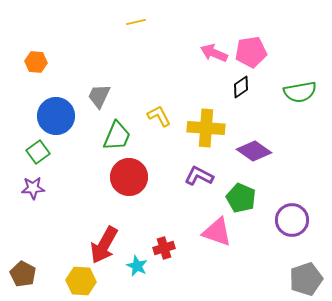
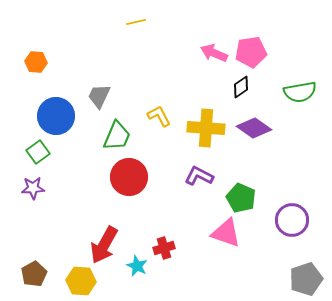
purple diamond: moved 23 px up
pink triangle: moved 9 px right, 1 px down
brown pentagon: moved 11 px right; rotated 15 degrees clockwise
